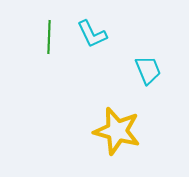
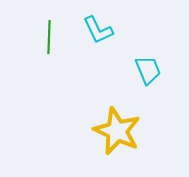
cyan L-shape: moved 6 px right, 4 px up
yellow star: rotated 9 degrees clockwise
